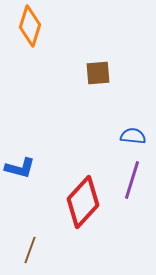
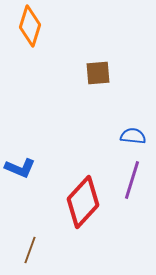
blue L-shape: rotated 8 degrees clockwise
